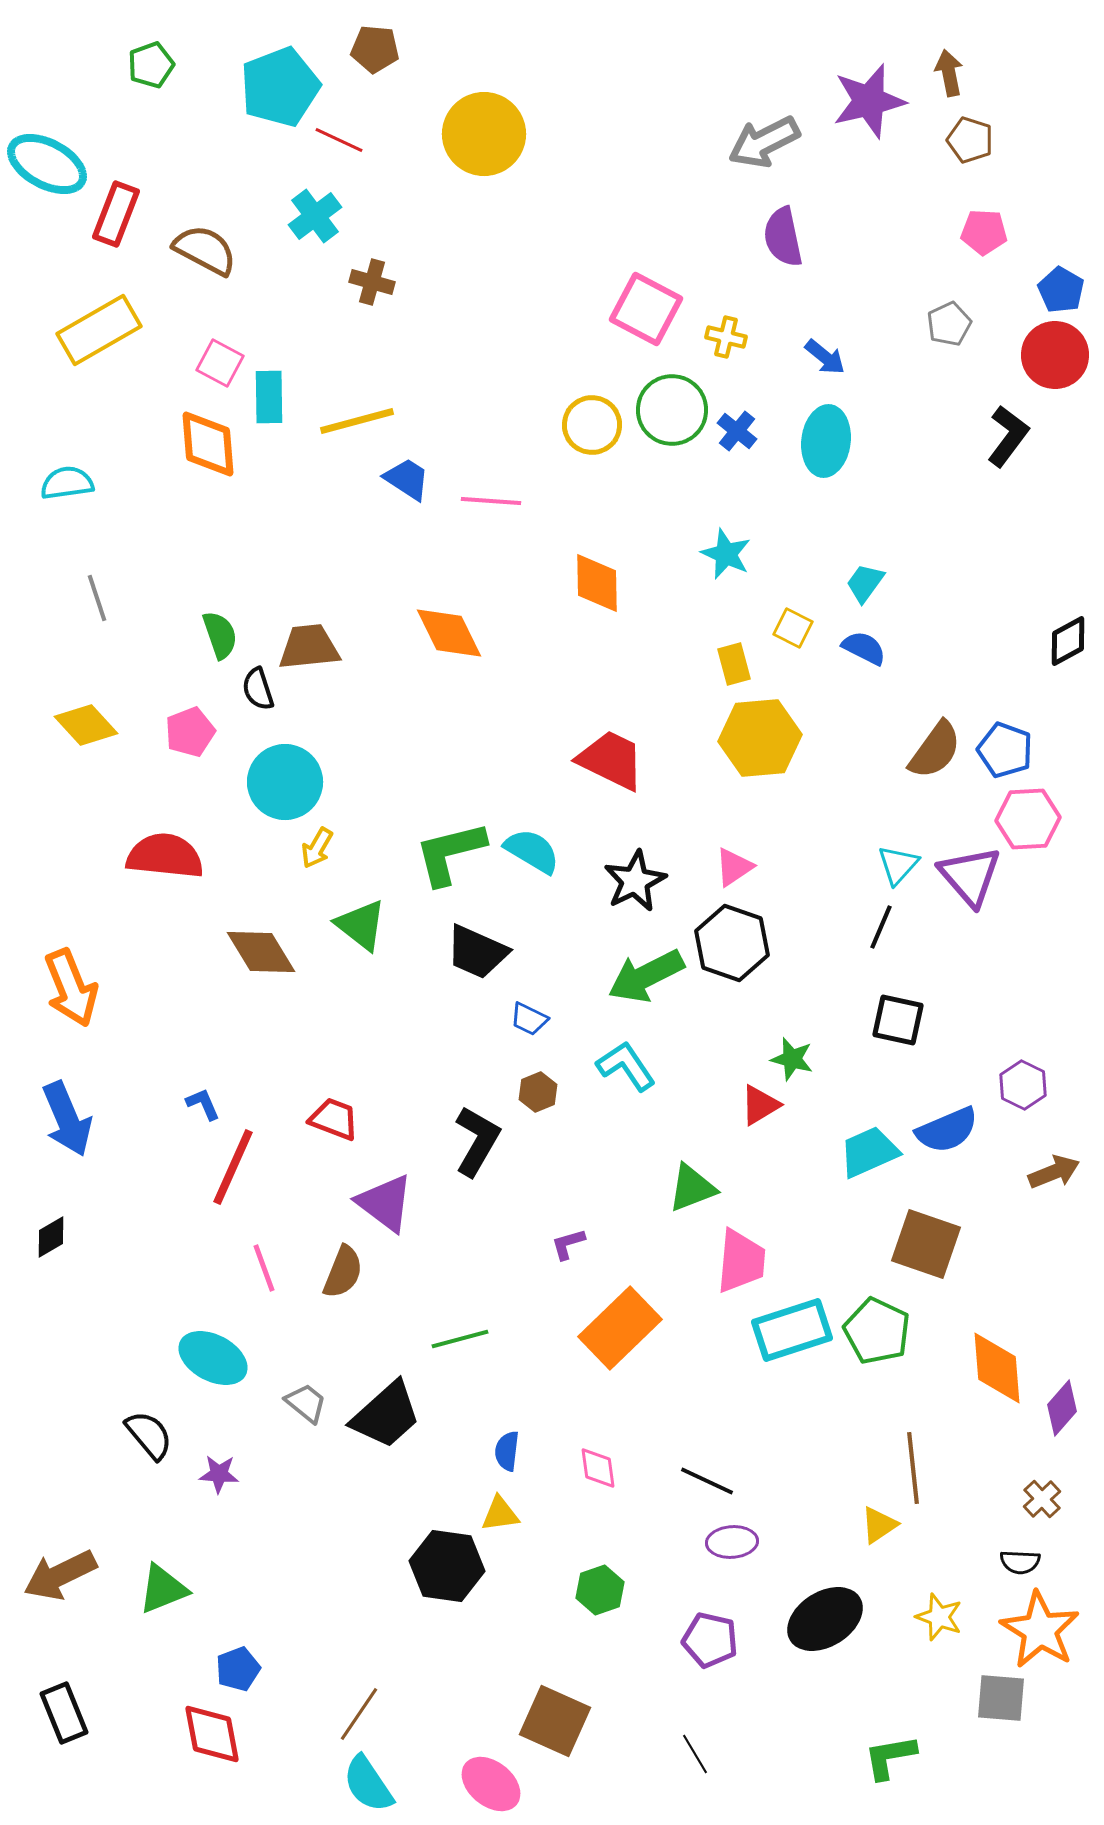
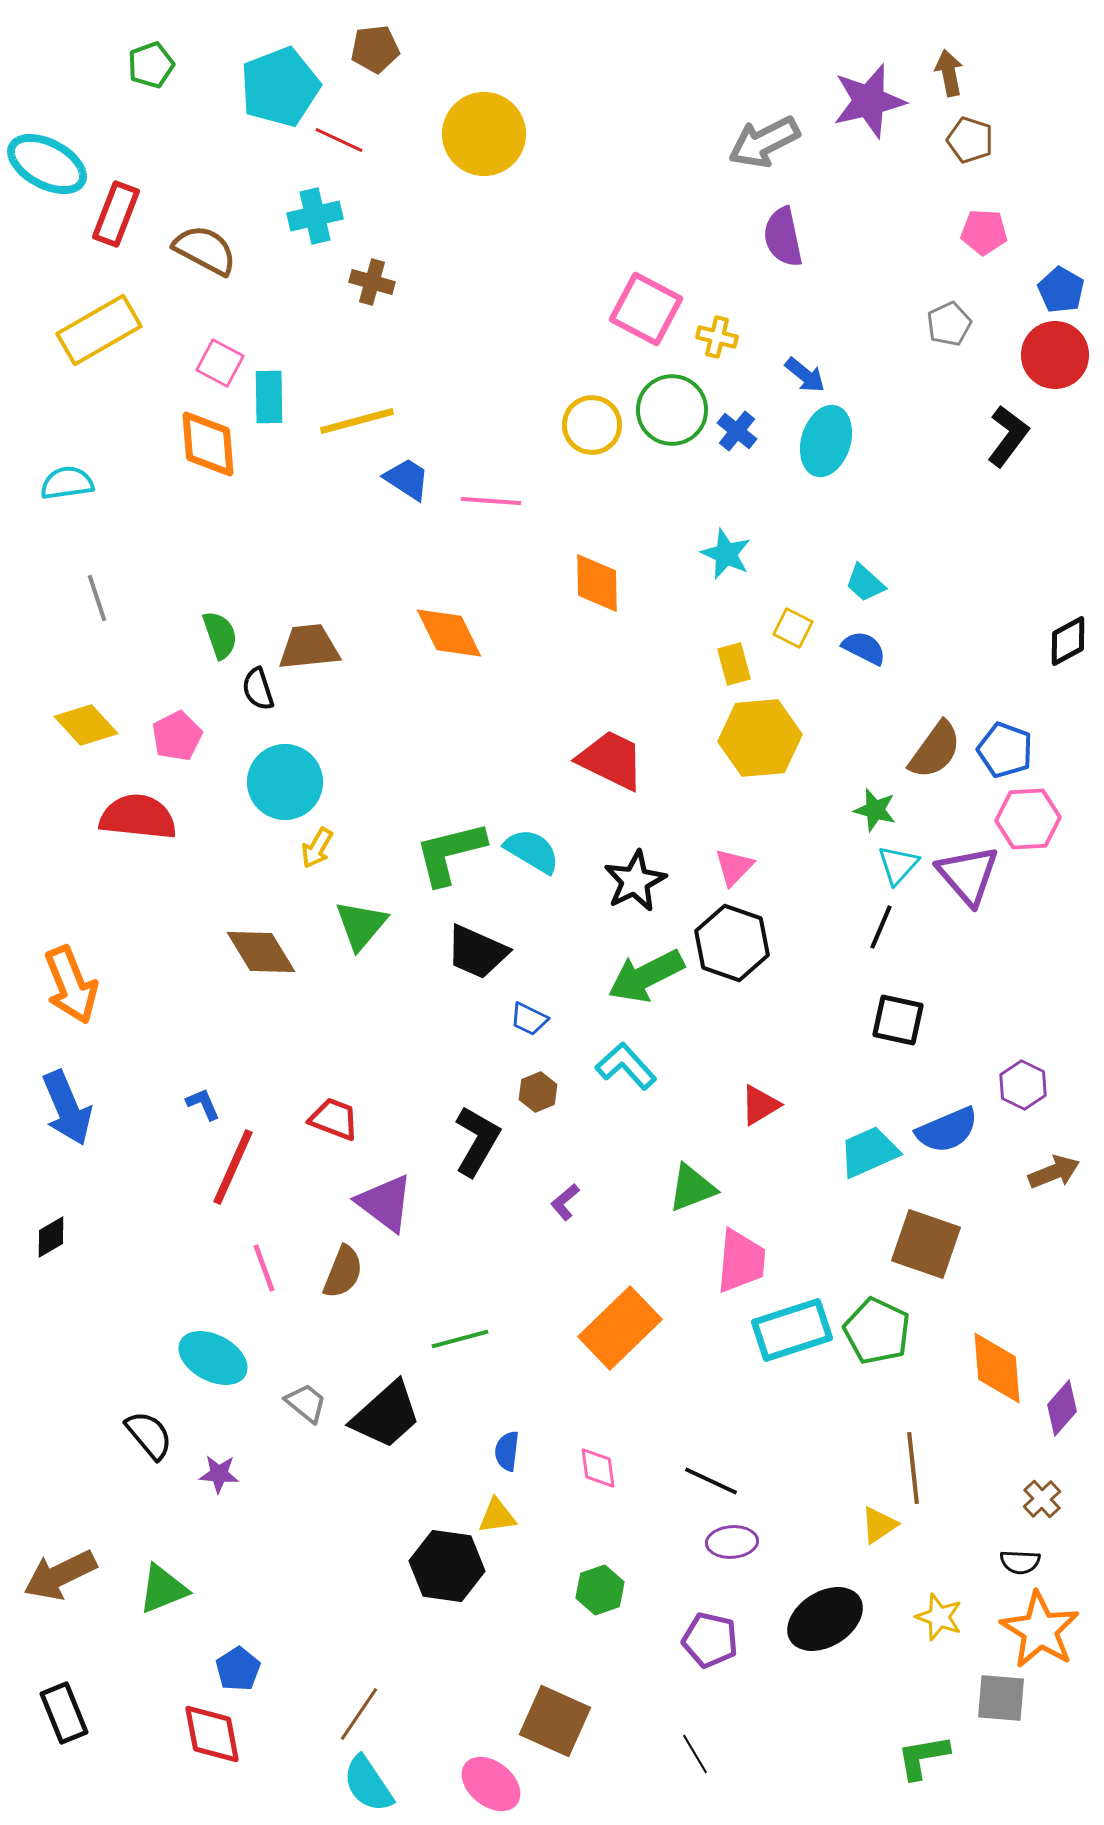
brown pentagon at (375, 49): rotated 12 degrees counterclockwise
cyan cross at (315, 216): rotated 24 degrees clockwise
yellow cross at (726, 337): moved 9 px left
blue arrow at (825, 357): moved 20 px left, 18 px down
cyan ellipse at (826, 441): rotated 10 degrees clockwise
cyan trapezoid at (865, 583): rotated 84 degrees counterclockwise
pink pentagon at (190, 732): moved 13 px left, 4 px down; rotated 6 degrees counterclockwise
red semicircle at (165, 856): moved 27 px left, 39 px up
pink triangle at (734, 867): rotated 12 degrees counterclockwise
purple triangle at (970, 876): moved 2 px left, 1 px up
green triangle at (361, 925): rotated 32 degrees clockwise
orange arrow at (71, 988): moved 3 px up
green star at (792, 1059): moved 83 px right, 249 px up
cyan L-shape at (626, 1066): rotated 8 degrees counterclockwise
blue arrow at (67, 1119): moved 11 px up
purple L-shape at (568, 1244): moved 3 px left, 42 px up; rotated 24 degrees counterclockwise
black line at (707, 1481): moved 4 px right
yellow triangle at (500, 1514): moved 3 px left, 2 px down
blue pentagon at (238, 1669): rotated 12 degrees counterclockwise
green L-shape at (890, 1757): moved 33 px right
